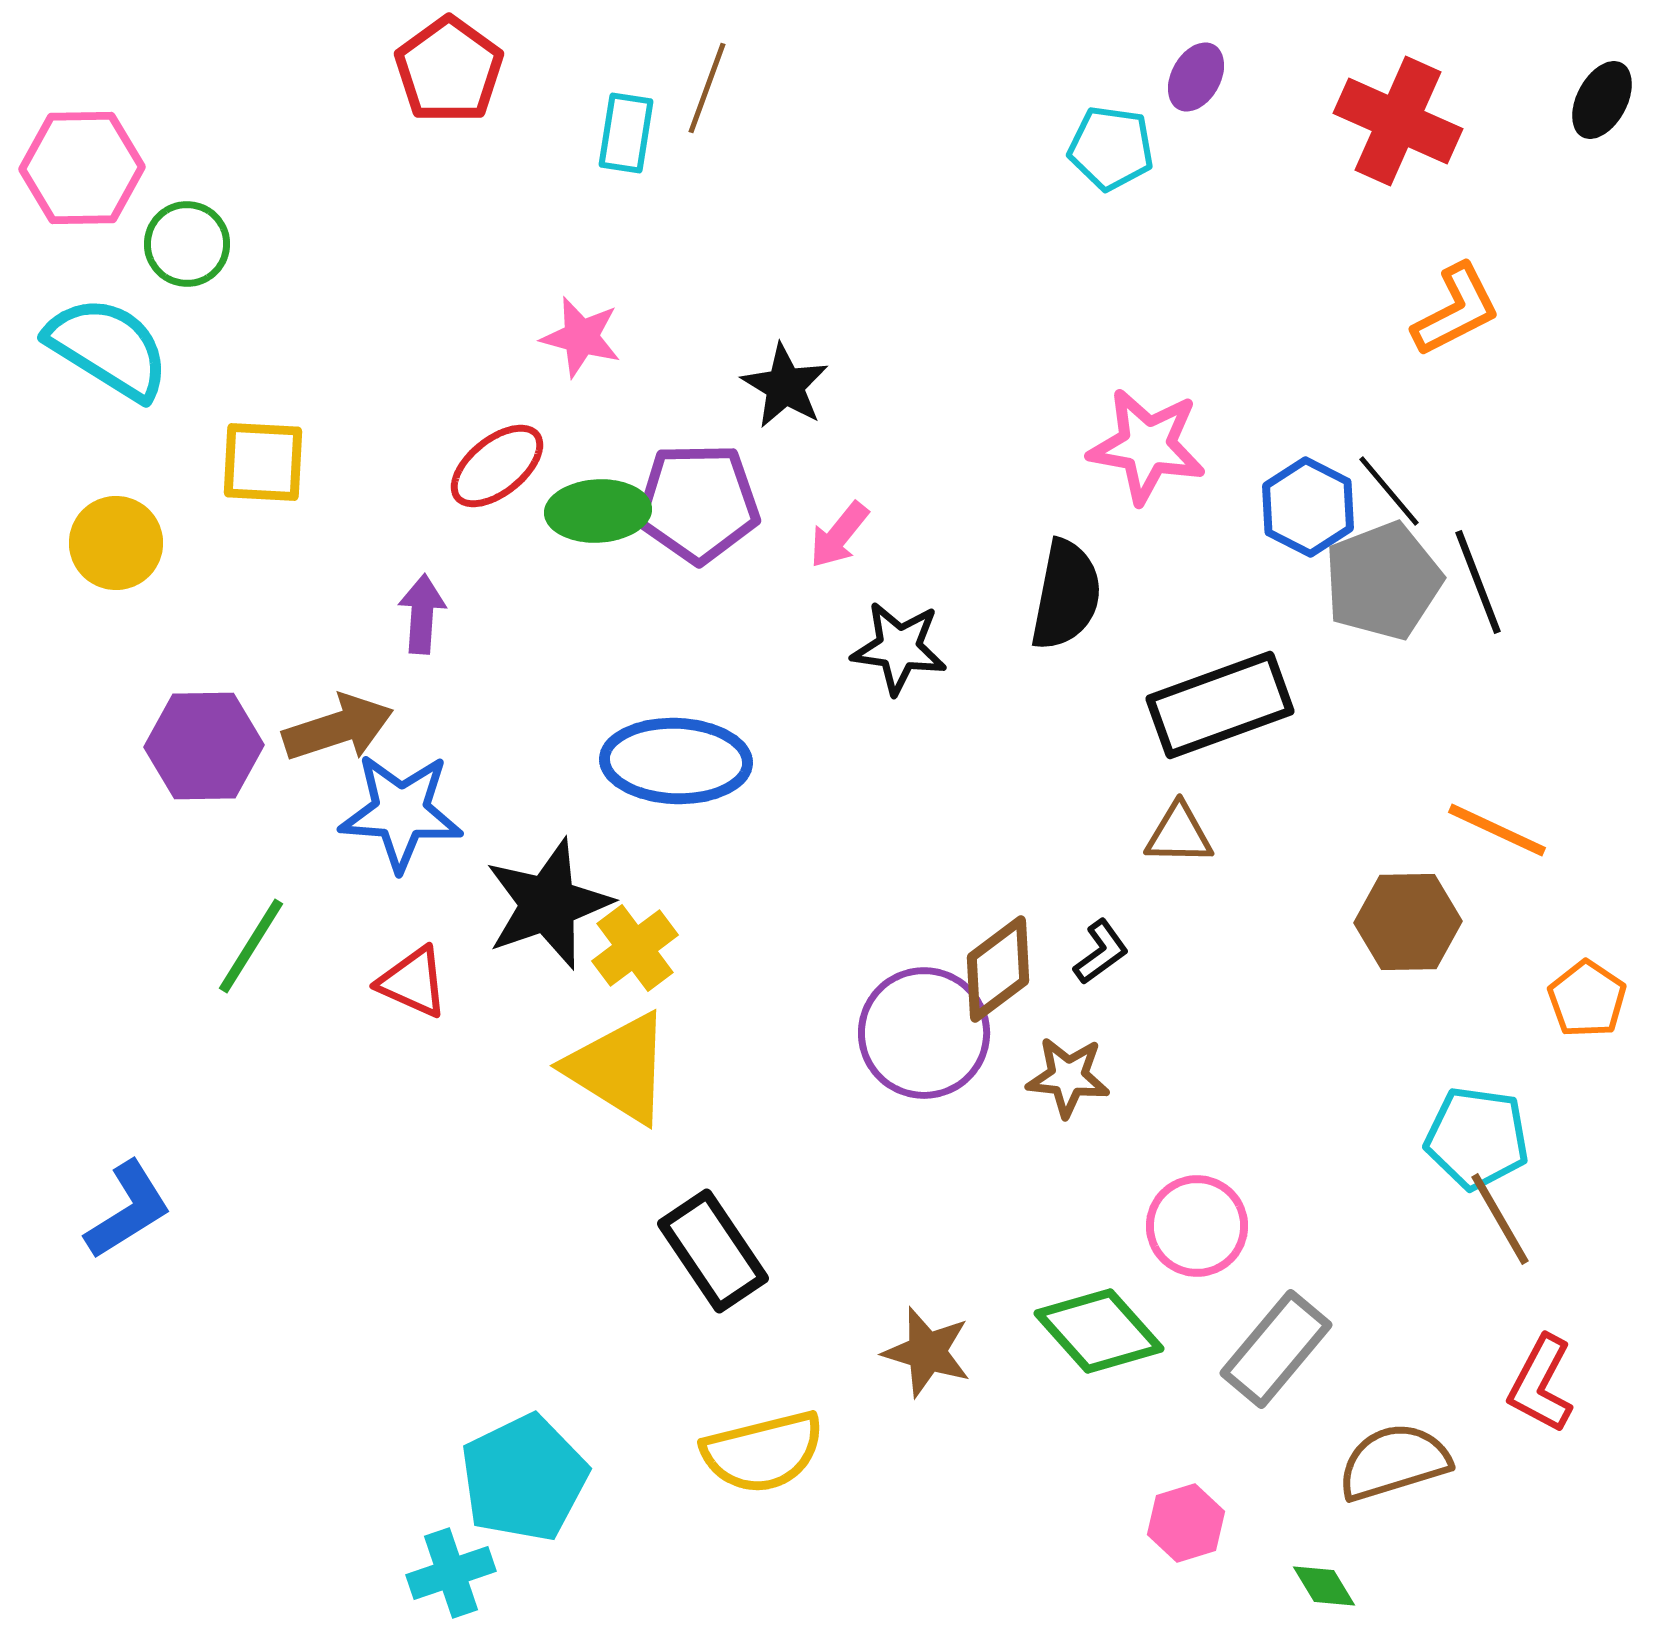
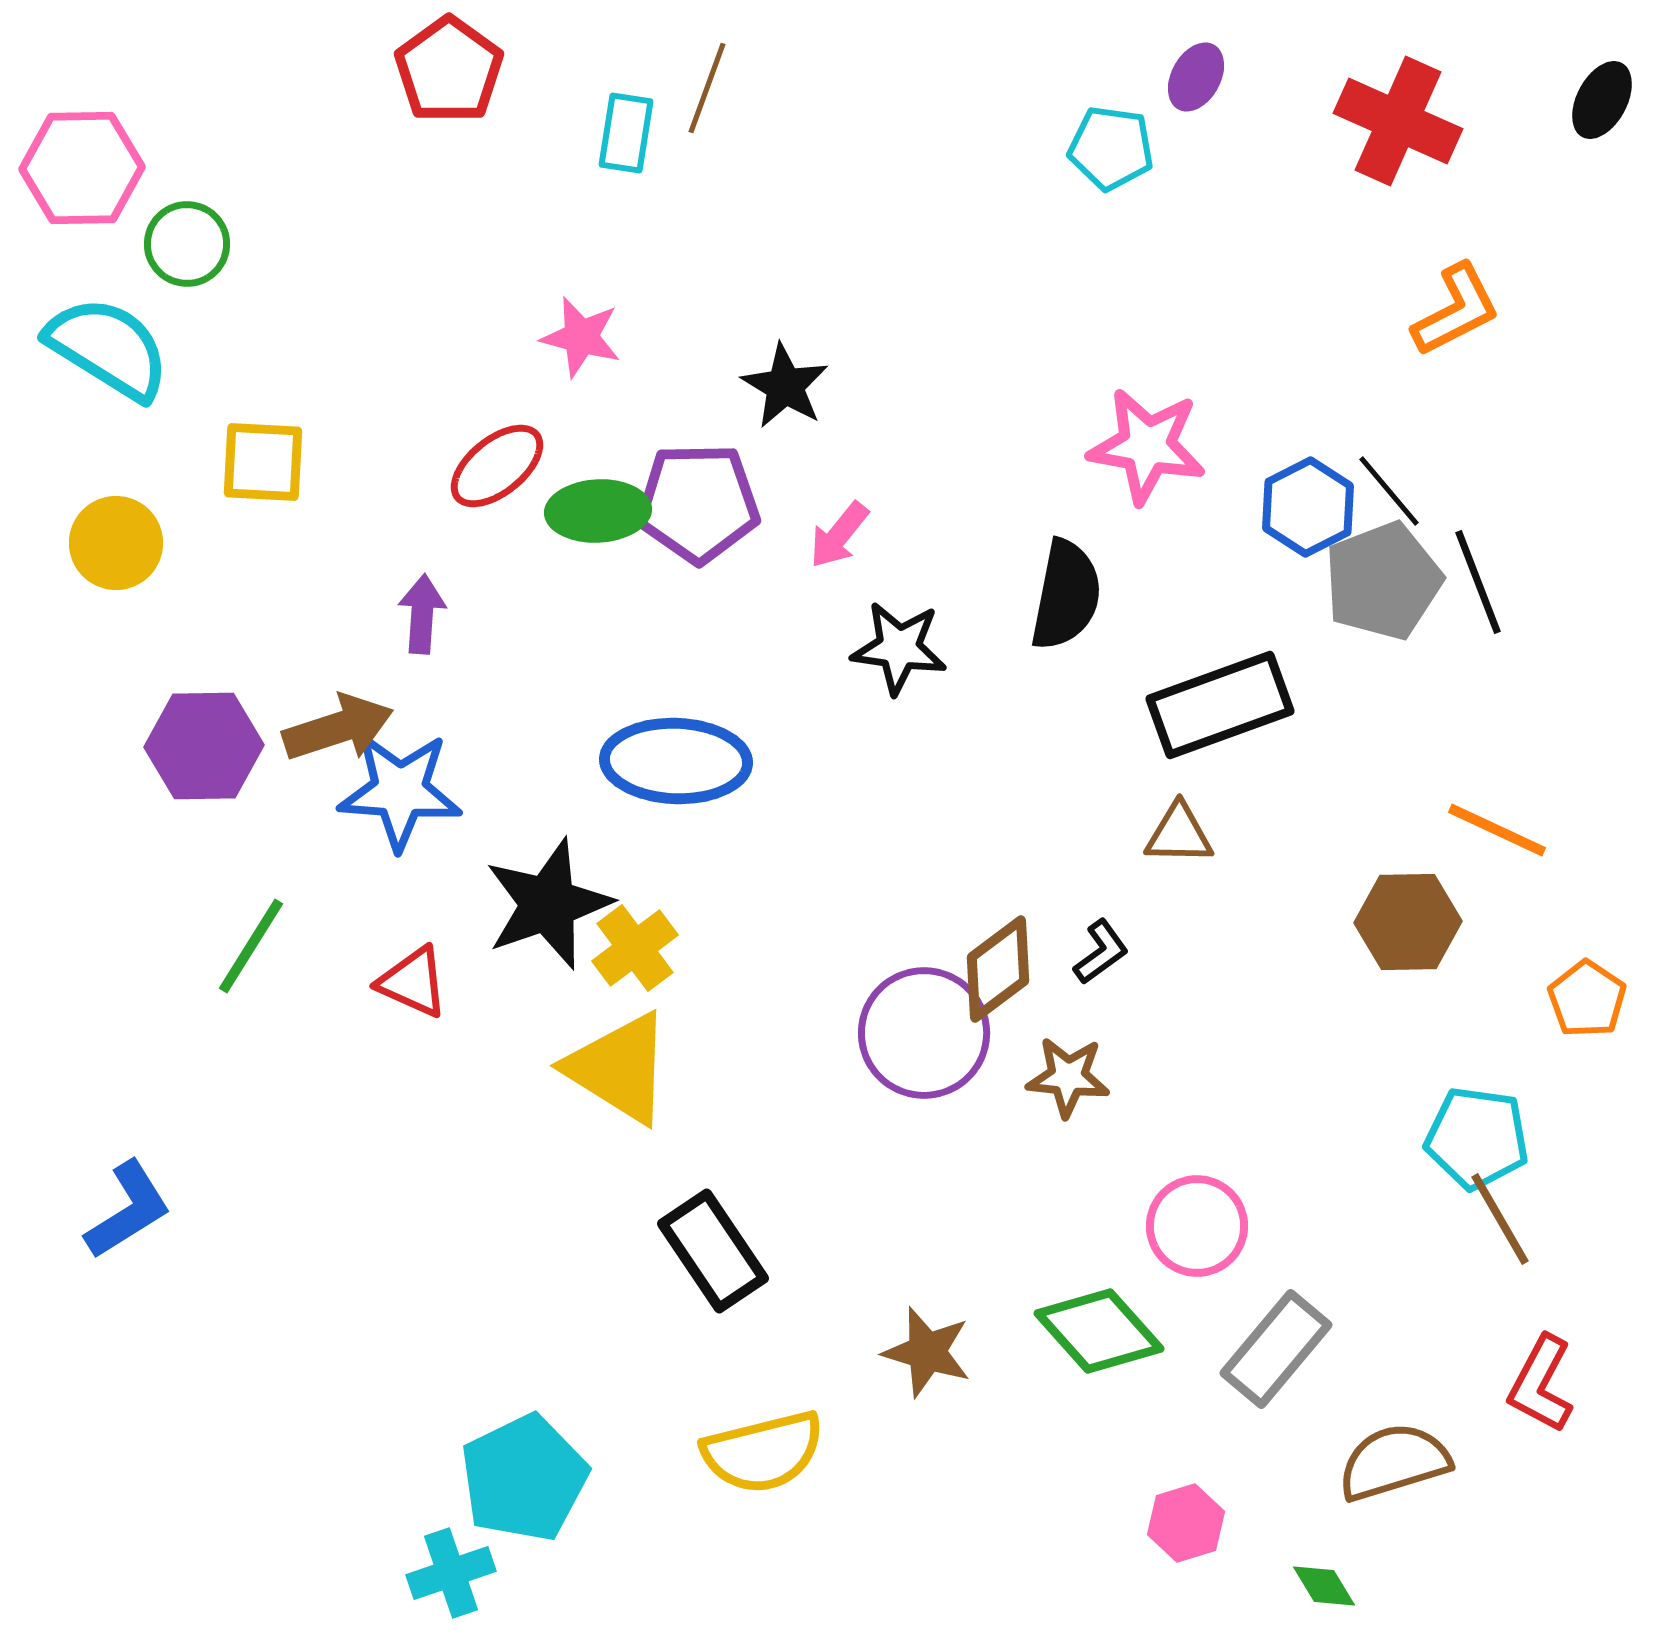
blue hexagon at (1308, 507): rotated 6 degrees clockwise
blue star at (401, 812): moved 1 px left, 21 px up
